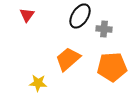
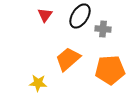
red triangle: moved 18 px right
gray cross: moved 1 px left
orange pentagon: moved 2 px left, 3 px down
